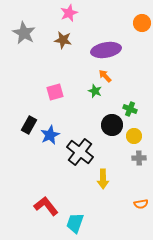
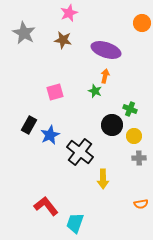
purple ellipse: rotated 28 degrees clockwise
orange arrow: rotated 56 degrees clockwise
